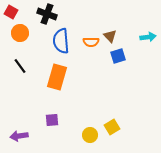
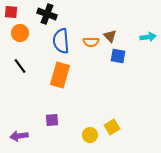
red square: rotated 24 degrees counterclockwise
blue square: rotated 28 degrees clockwise
orange rectangle: moved 3 px right, 2 px up
